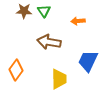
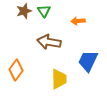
brown star: rotated 21 degrees counterclockwise
